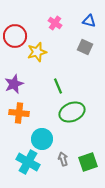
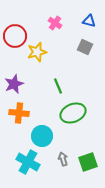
green ellipse: moved 1 px right, 1 px down
cyan circle: moved 3 px up
